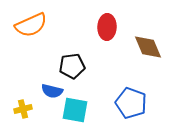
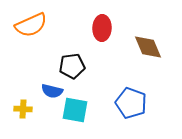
red ellipse: moved 5 px left, 1 px down
yellow cross: rotated 18 degrees clockwise
